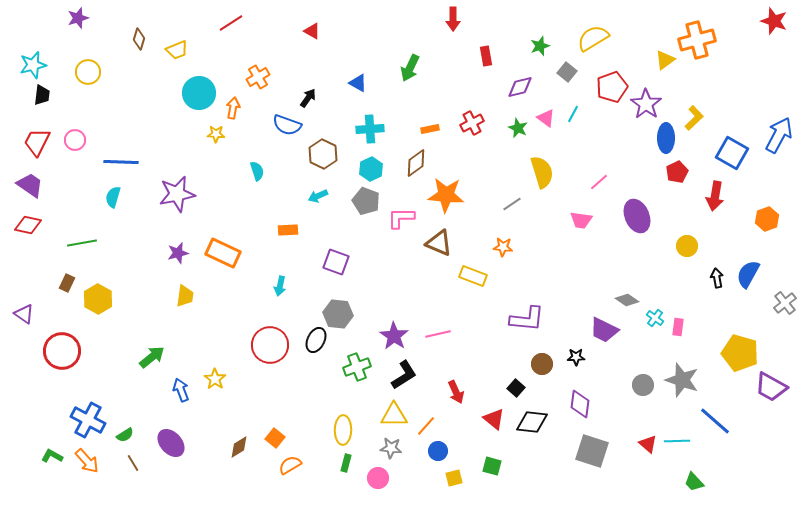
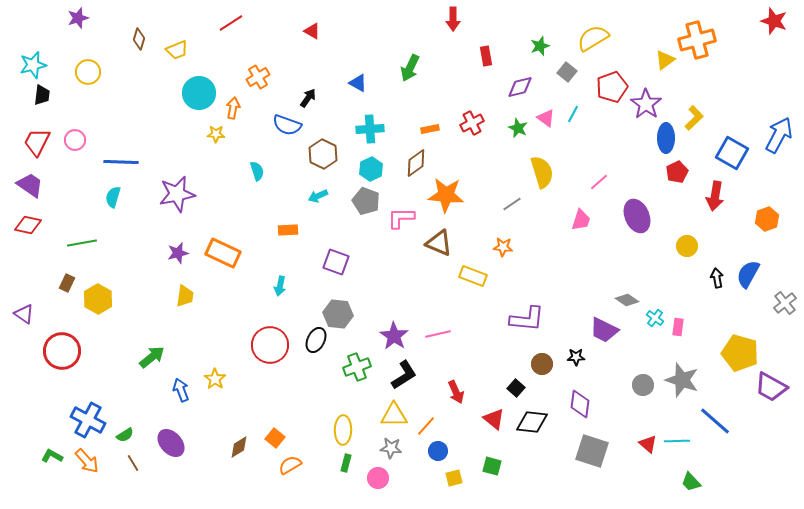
pink trapezoid at (581, 220): rotated 80 degrees counterclockwise
green trapezoid at (694, 482): moved 3 px left
